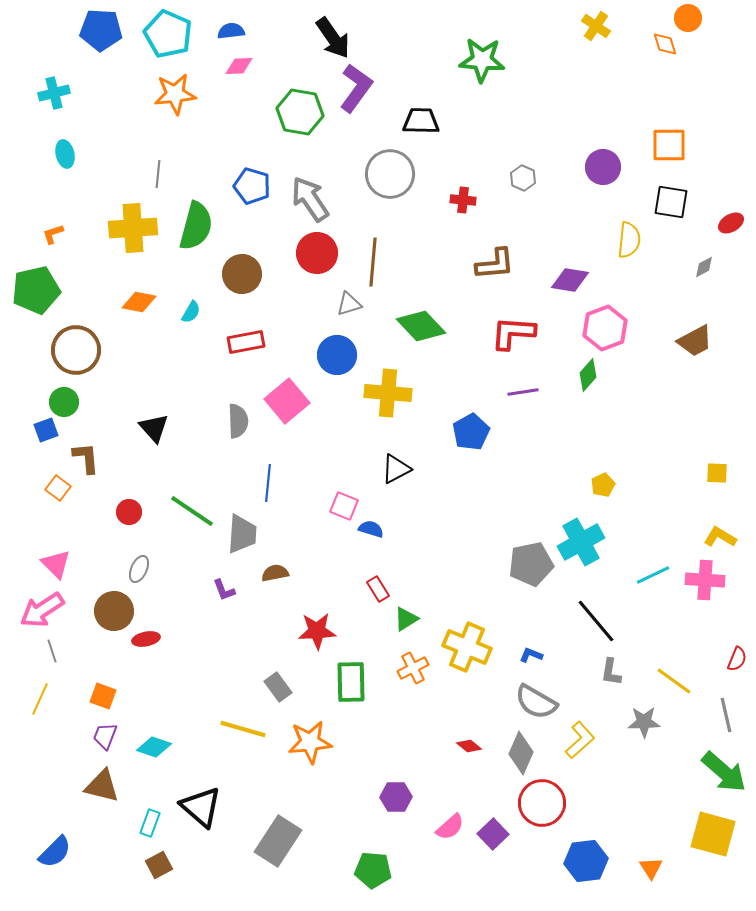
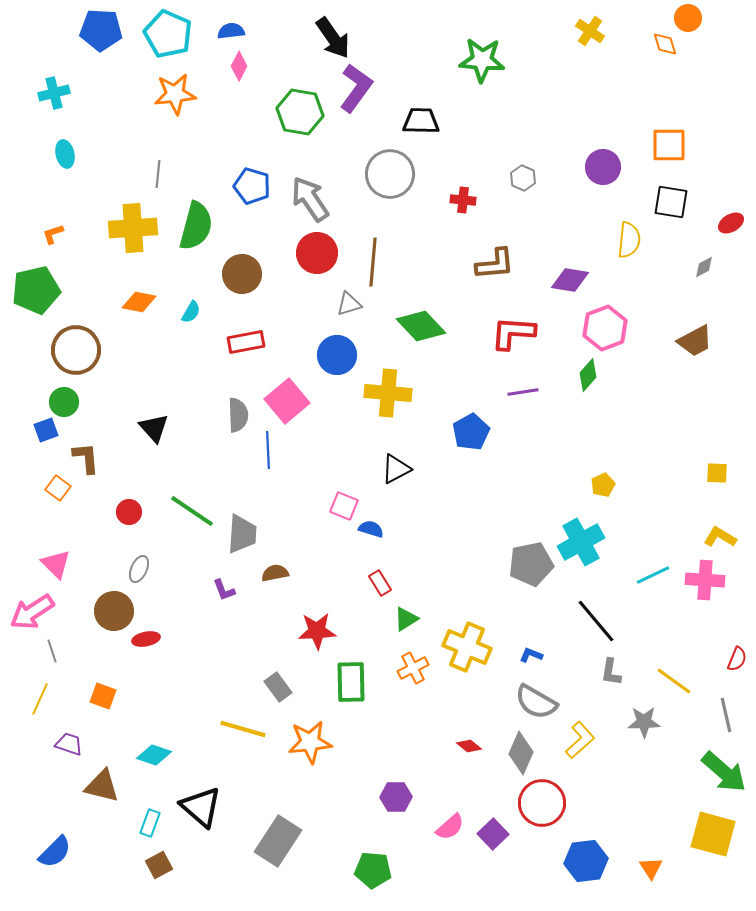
yellow cross at (596, 26): moved 6 px left, 5 px down
pink diamond at (239, 66): rotated 60 degrees counterclockwise
gray semicircle at (238, 421): moved 6 px up
blue line at (268, 483): moved 33 px up; rotated 9 degrees counterclockwise
red rectangle at (378, 589): moved 2 px right, 6 px up
pink arrow at (42, 610): moved 10 px left, 2 px down
purple trapezoid at (105, 736): moved 36 px left, 8 px down; rotated 88 degrees clockwise
cyan diamond at (154, 747): moved 8 px down
